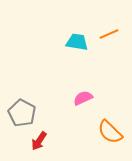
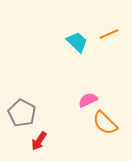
cyan trapezoid: rotated 35 degrees clockwise
pink semicircle: moved 5 px right, 2 px down
orange semicircle: moved 5 px left, 9 px up
